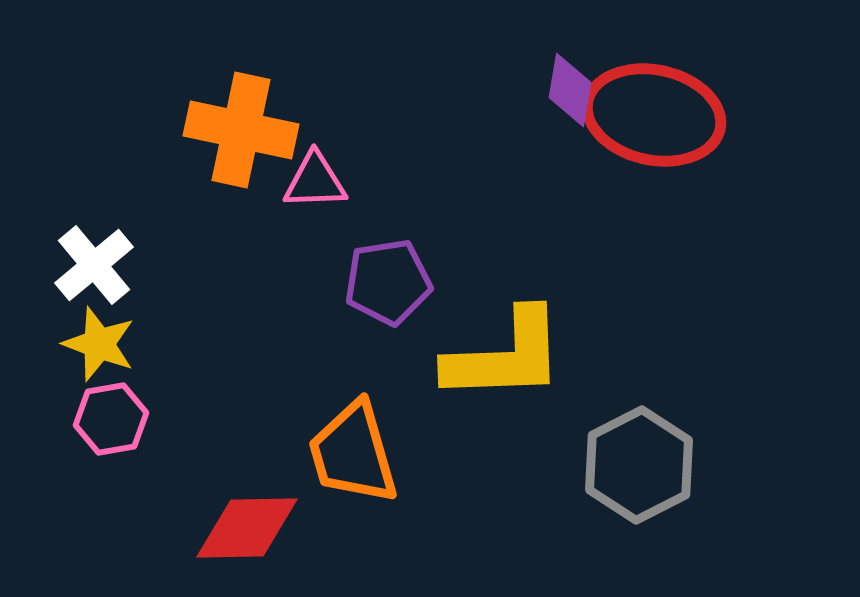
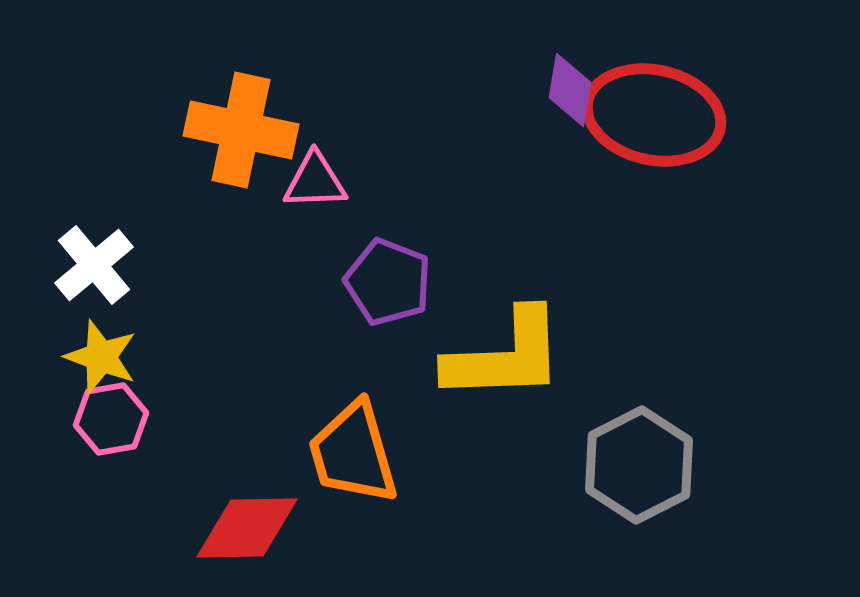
purple pentagon: rotated 30 degrees clockwise
yellow star: moved 2 px right, 13 px down
